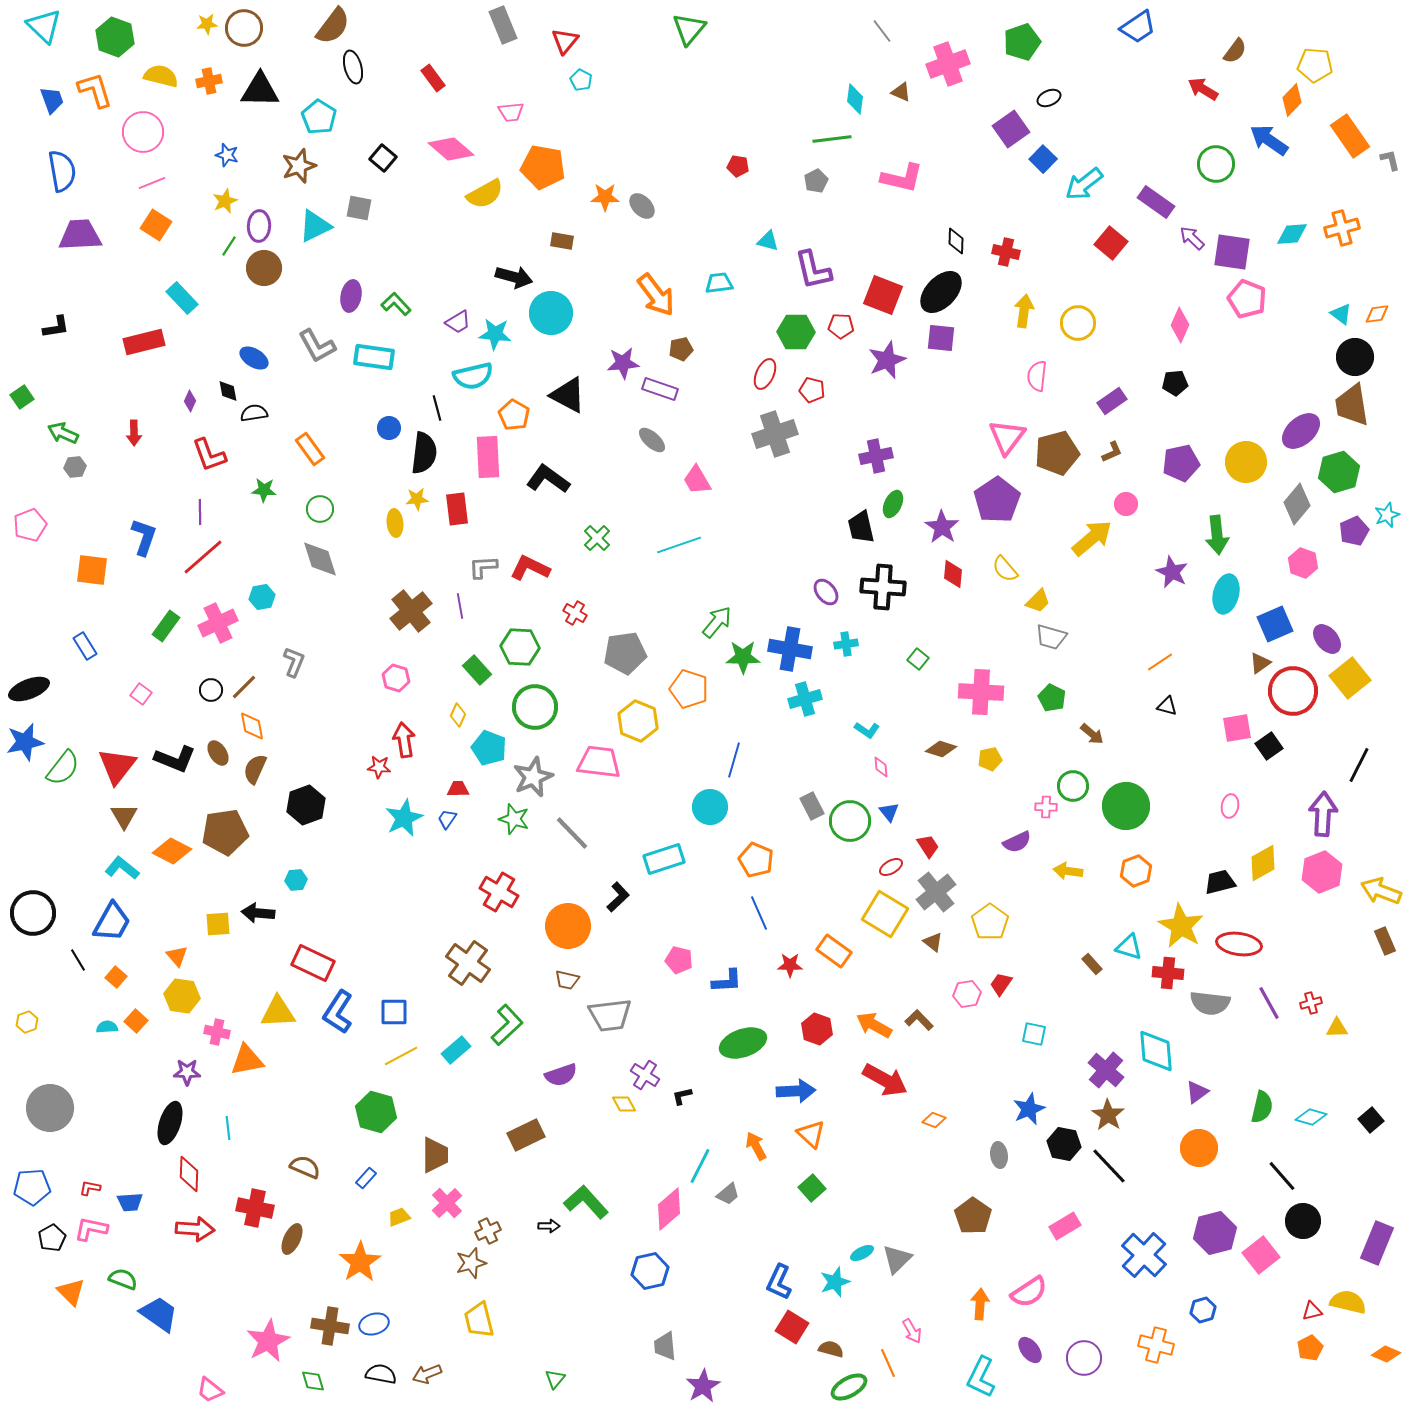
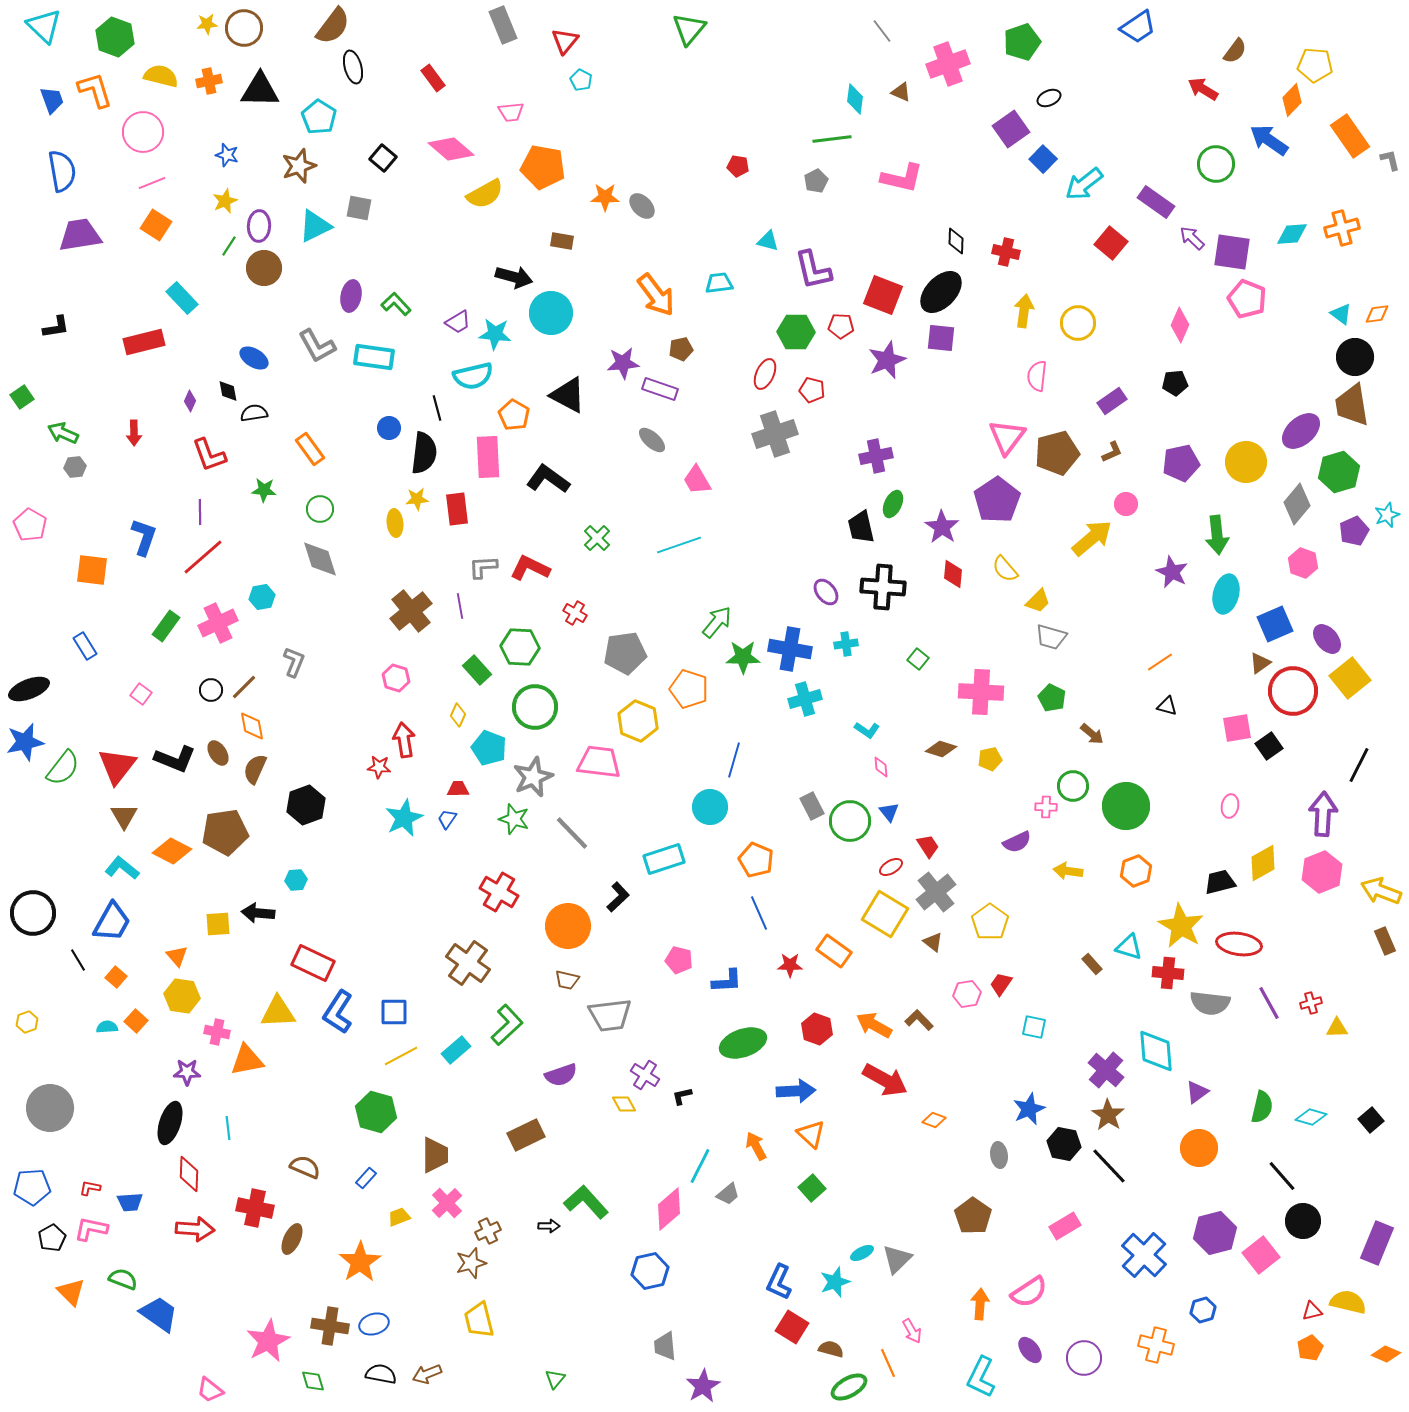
purple trapezoid at (80, 235): rotated 6 degrees counterclockwise
pink pentagon at (30, 525): rotated 20 degrees counterclockwise
cyan square at (1034, 1034): moved 7 px up
